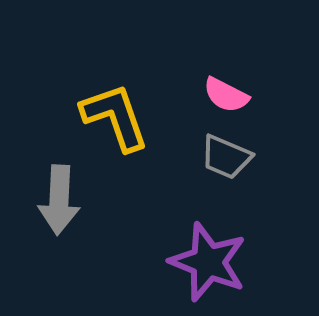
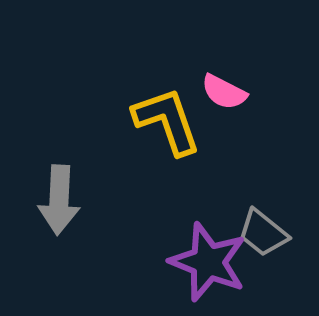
pink semicircle: moved 2 px left, 3 px up
yellow L-shape: moved 52 px right, 4 px down
gray trapezoid: moved 37 px right, 76 px down; rotated 16 degrees clockwise
